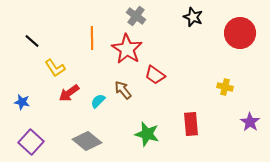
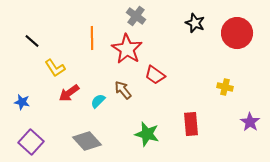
black star: moved 2 px right, 6 px down
red circle: moved 3 px left
gray diamond: rotated 8 degrees clockwise
